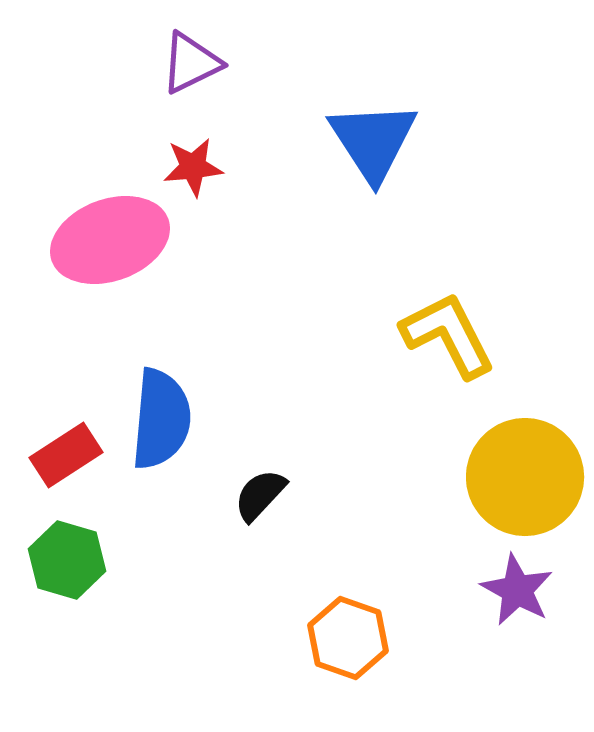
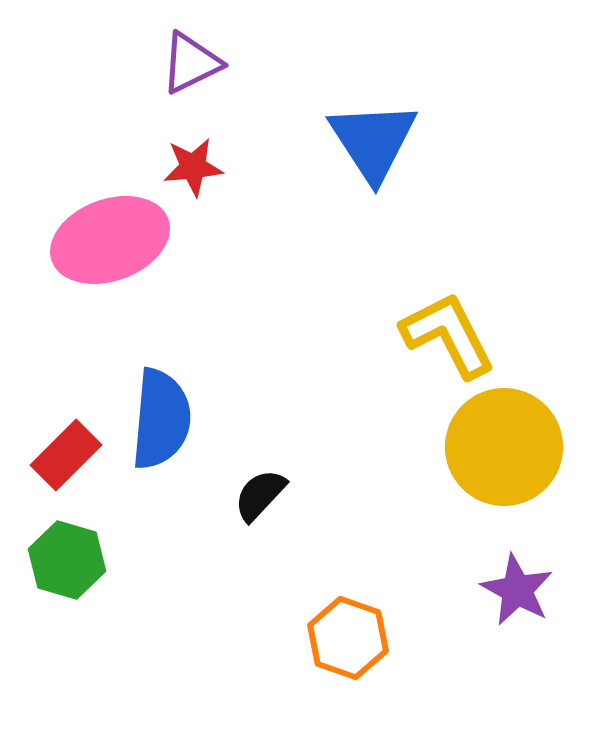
red rectangle: rotated 12 degrees counterclockwise
yellow circle: moved 21 px left, 30 px up
